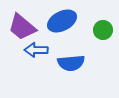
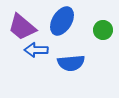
blue ellipse: rotated 32 degrees counterclockwise
